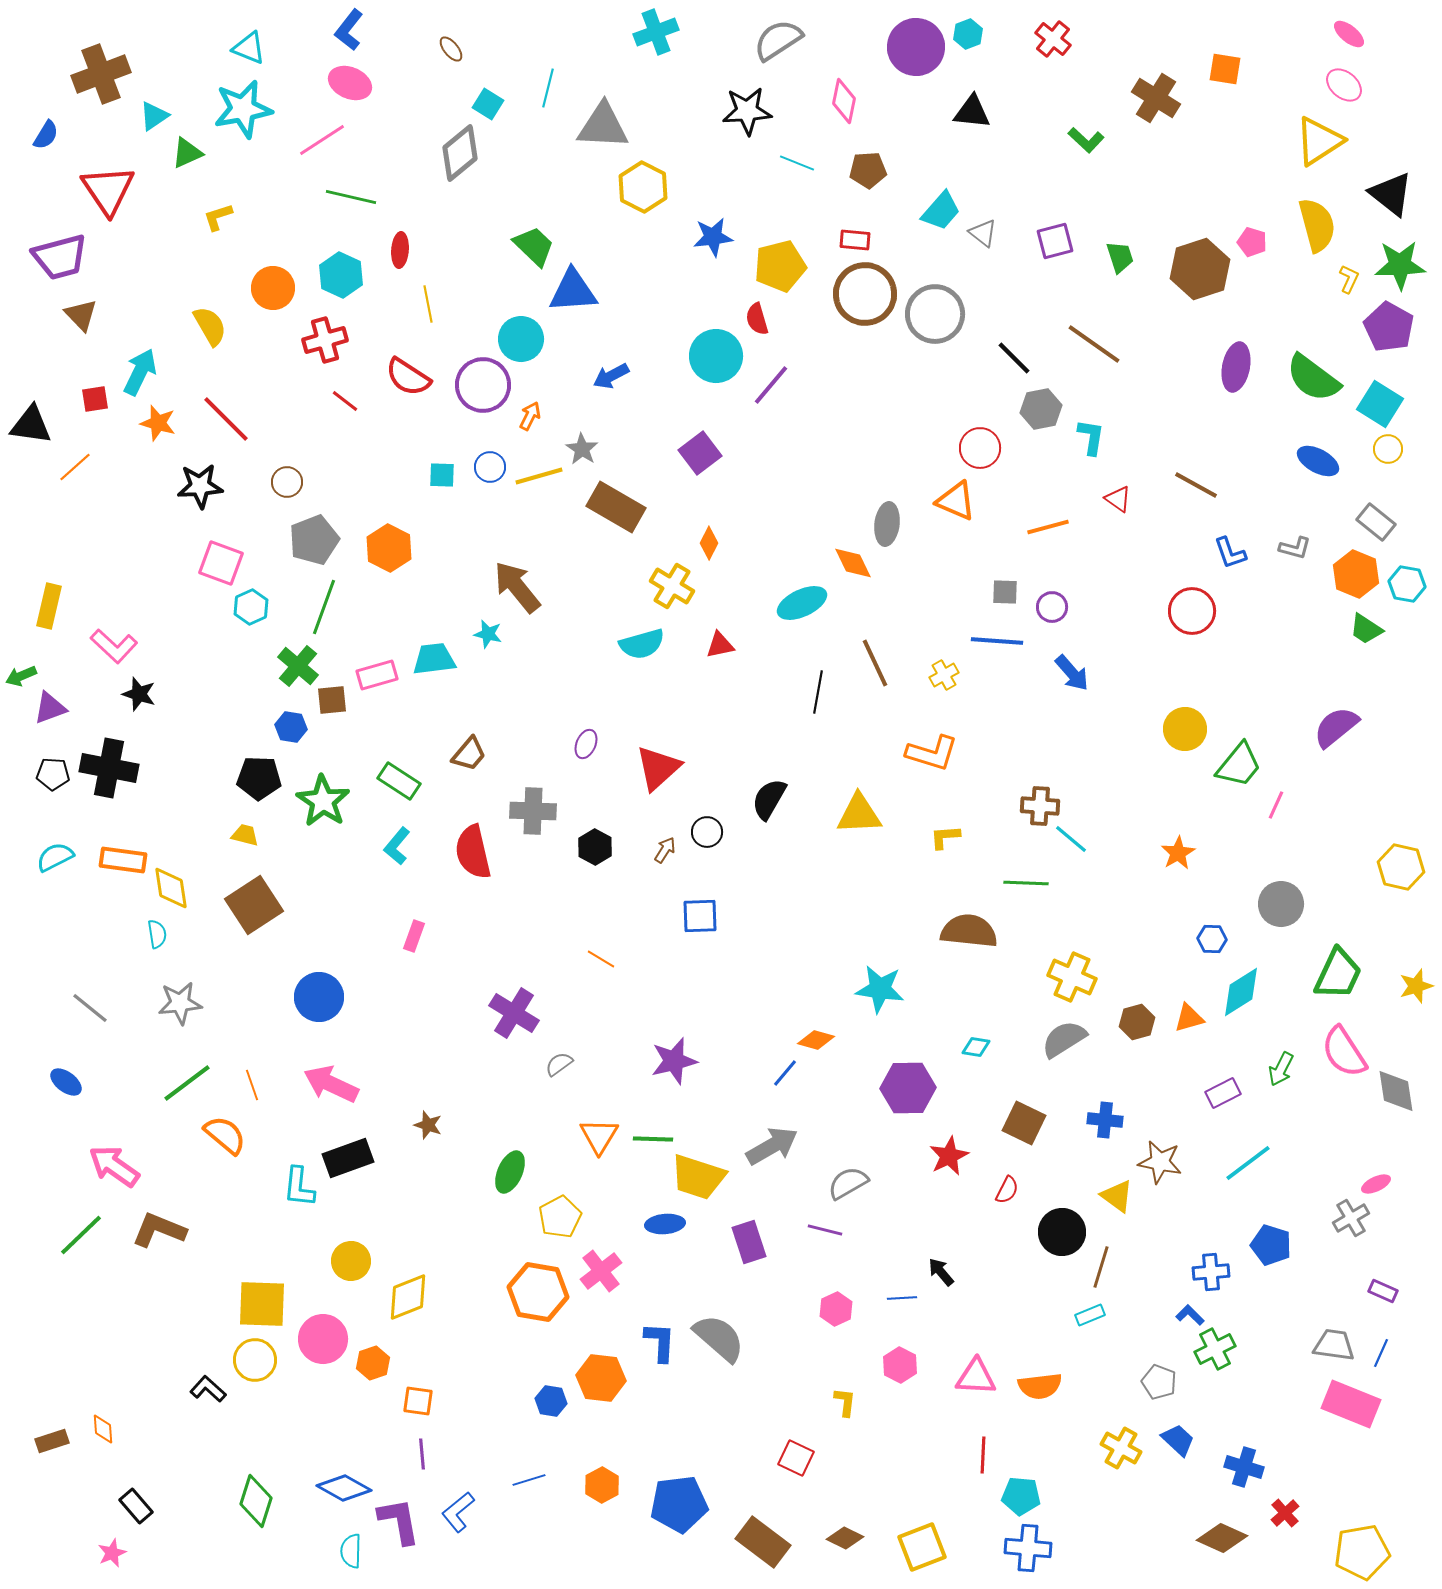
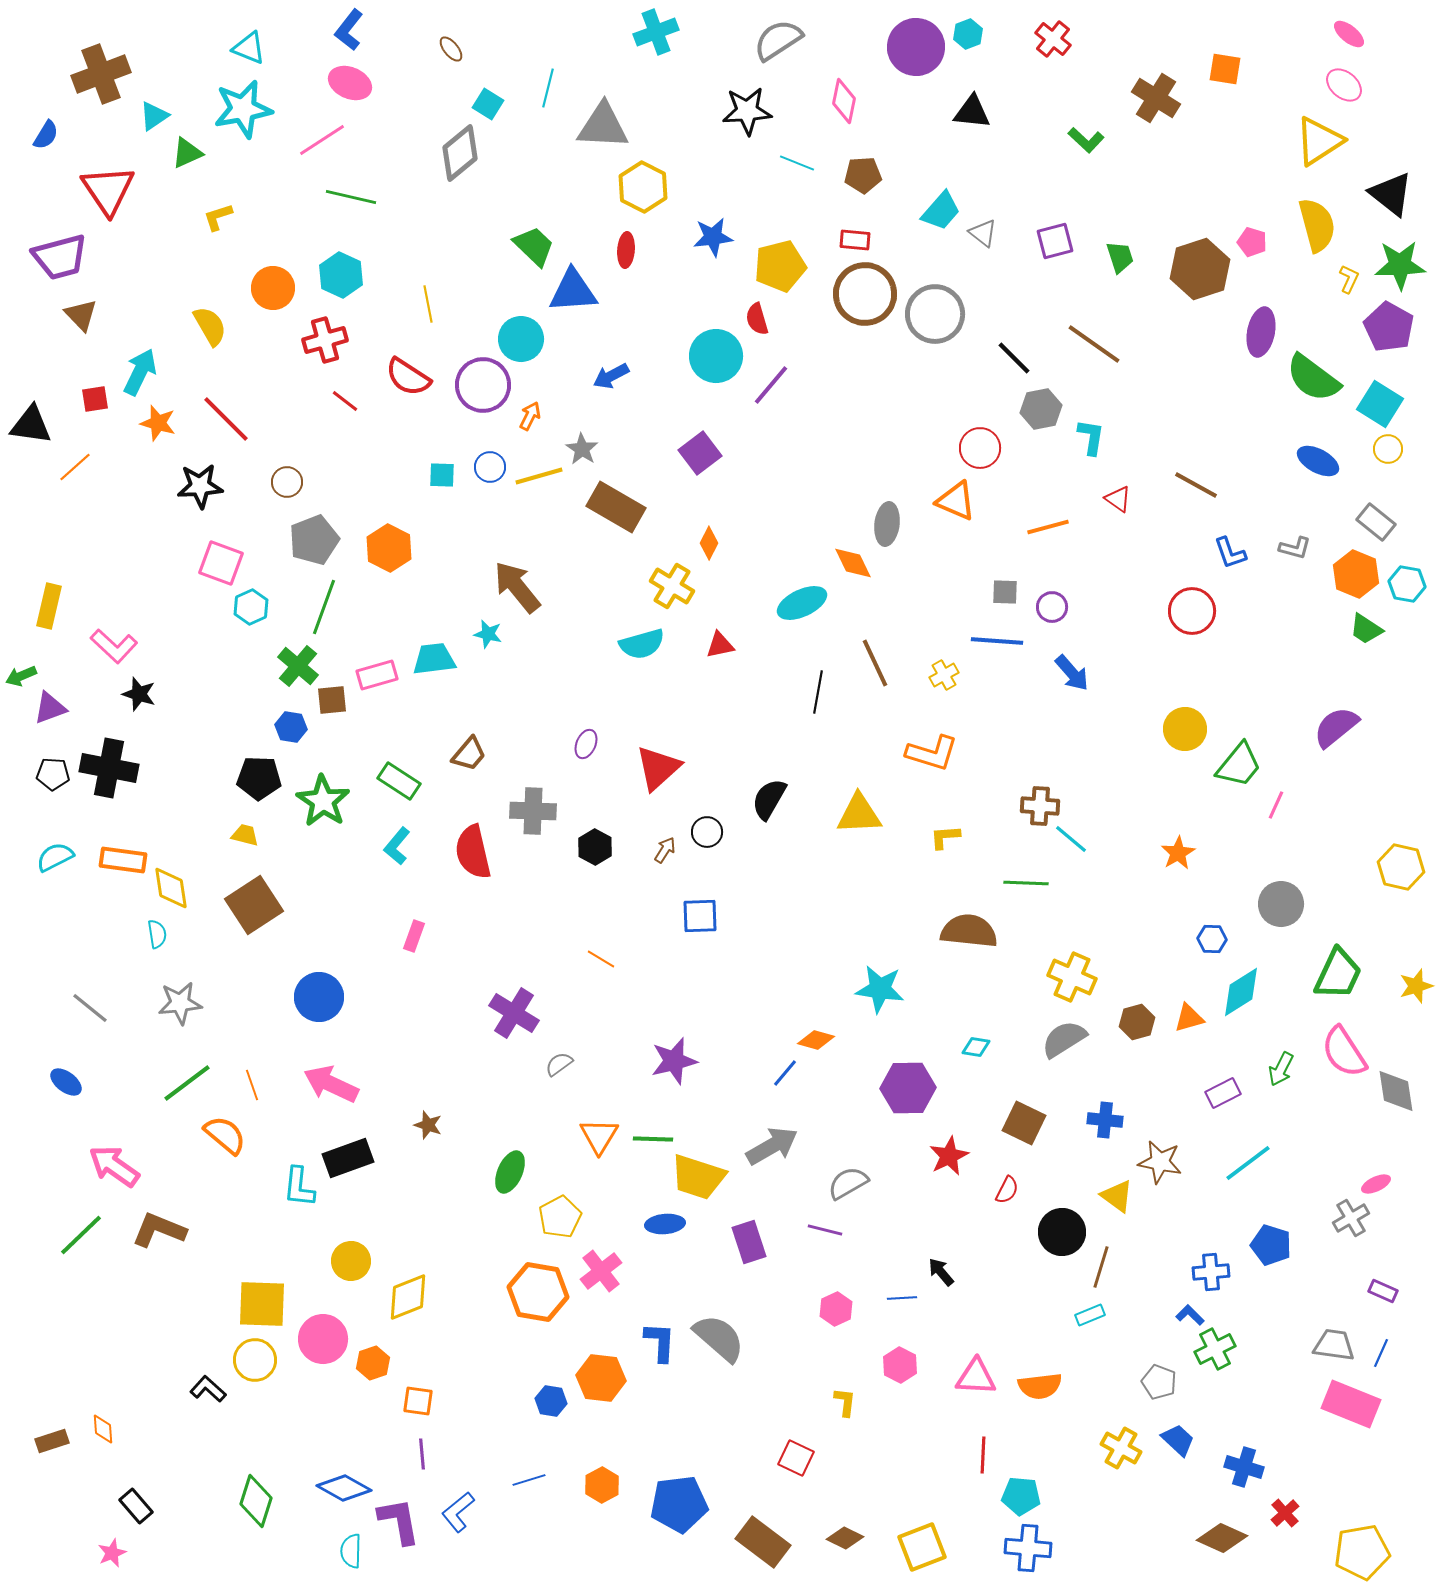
brown pentagon at (868, 170): moved 5 px left, 5 px down
red ellipse at (400, 250): moved 226 px right
purple ellipse at (1236, 367): moved 25 px right, 35 px up
